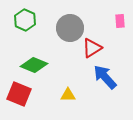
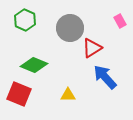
pink rectangle: rotated 24 degrees counterclockwise
